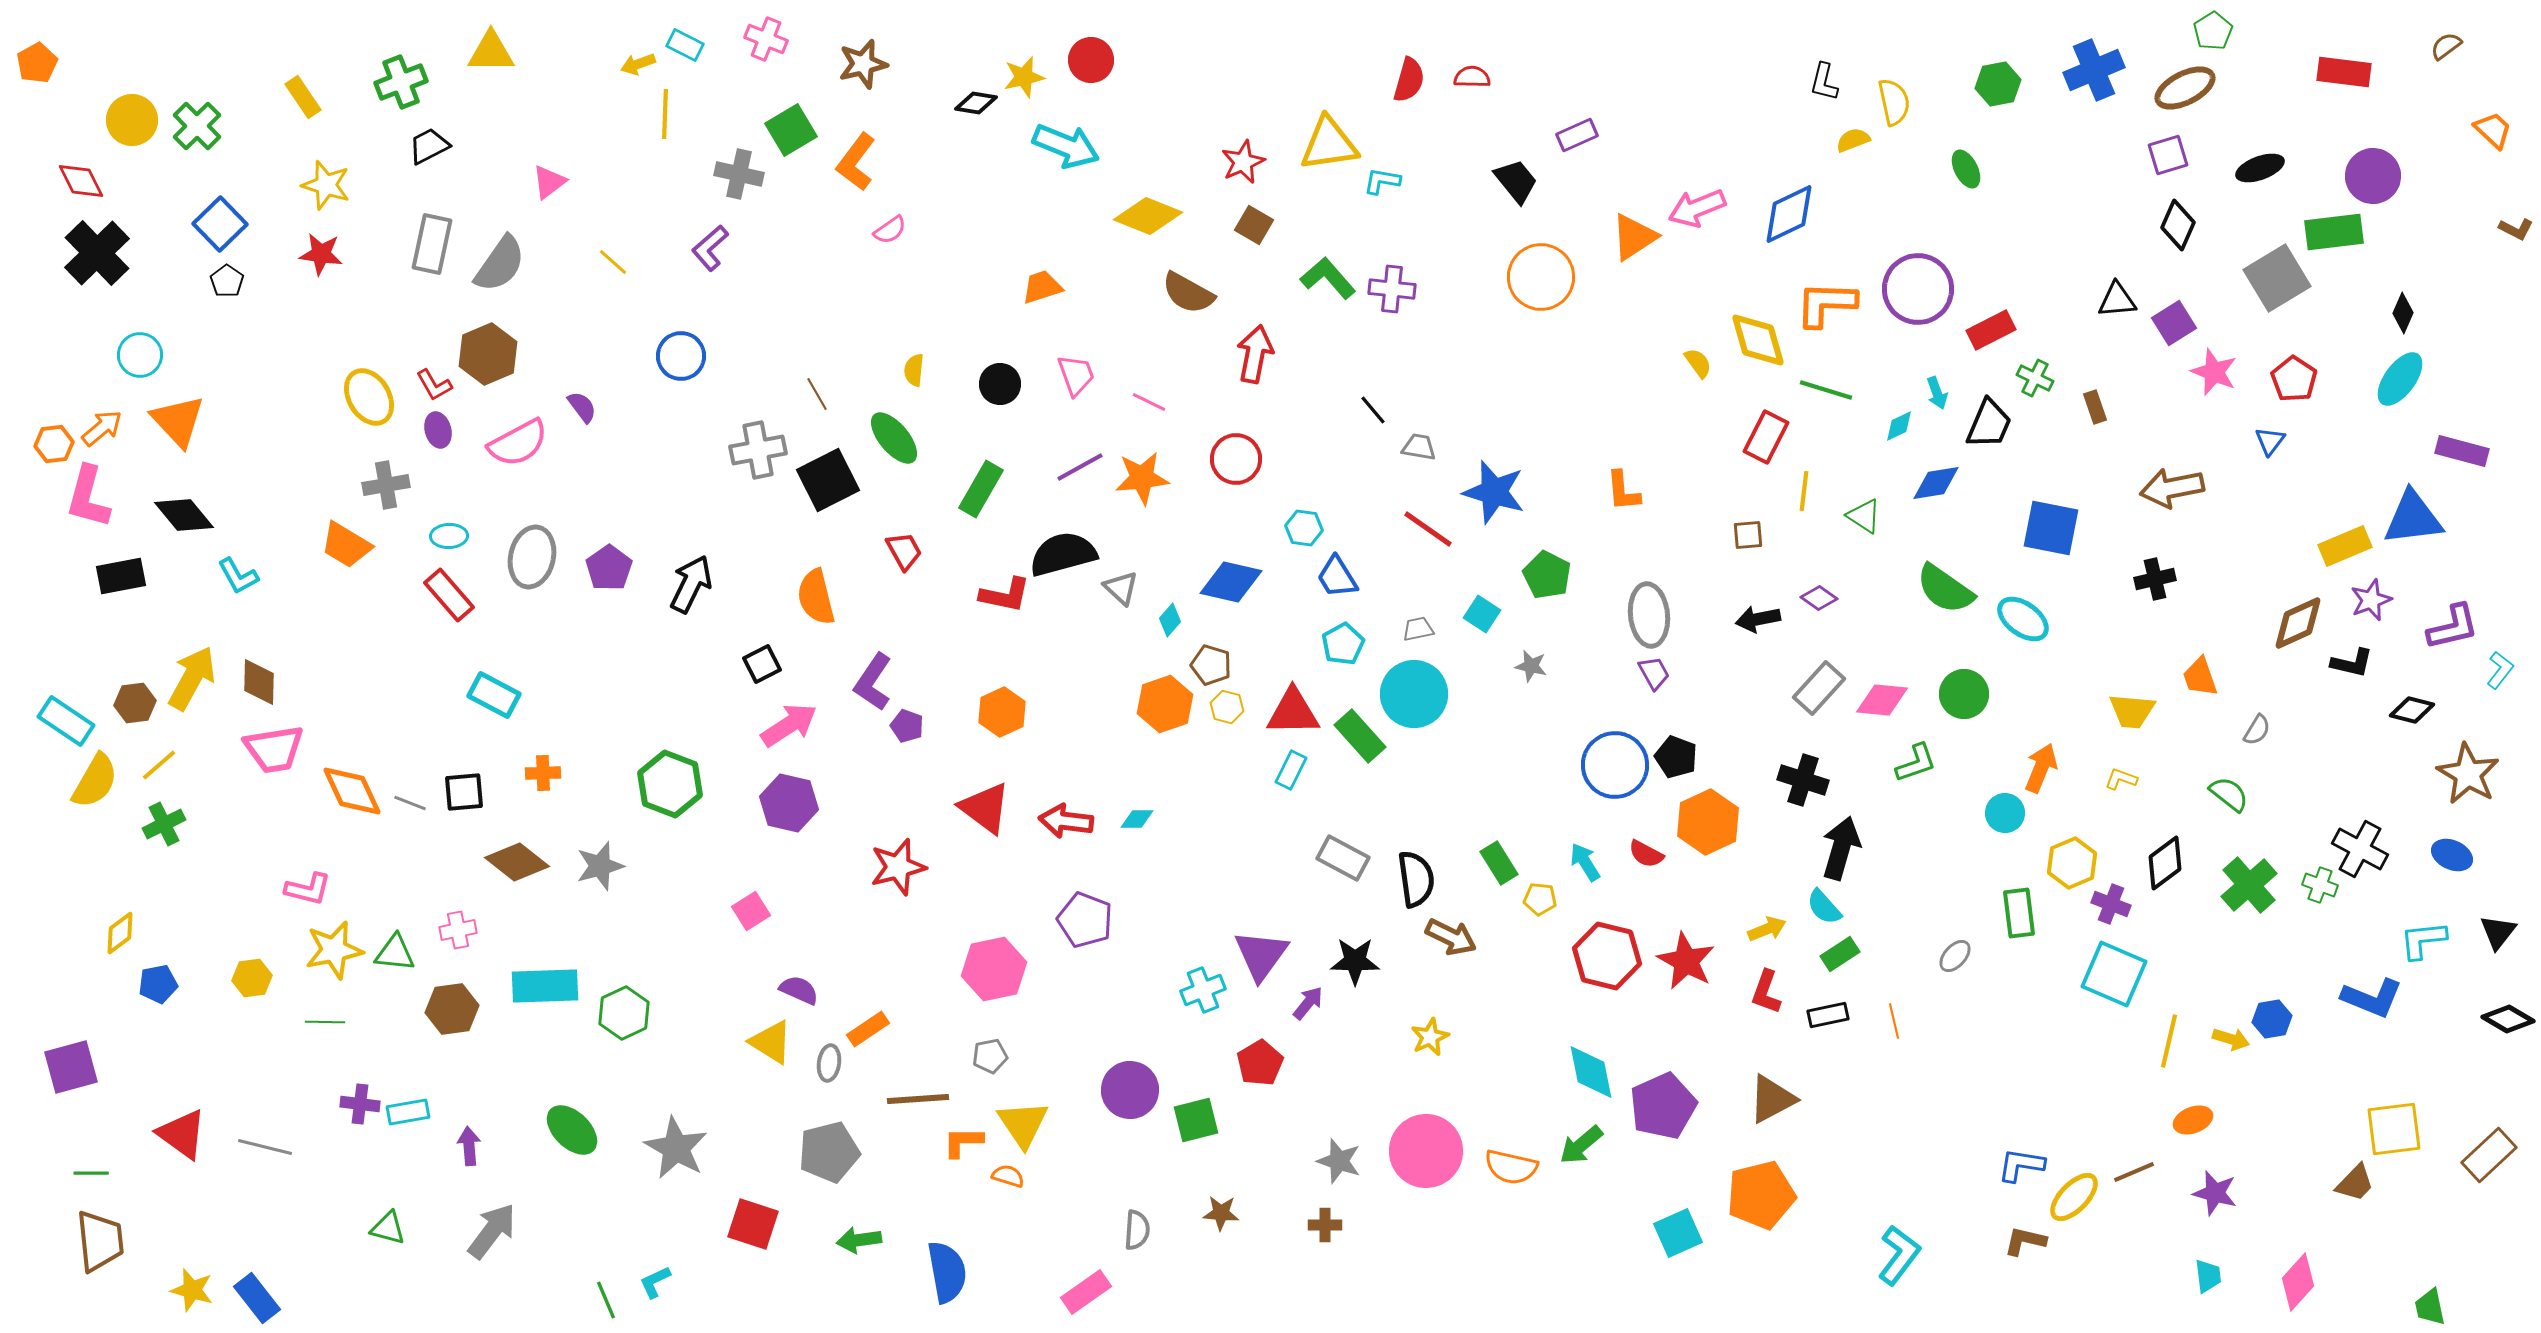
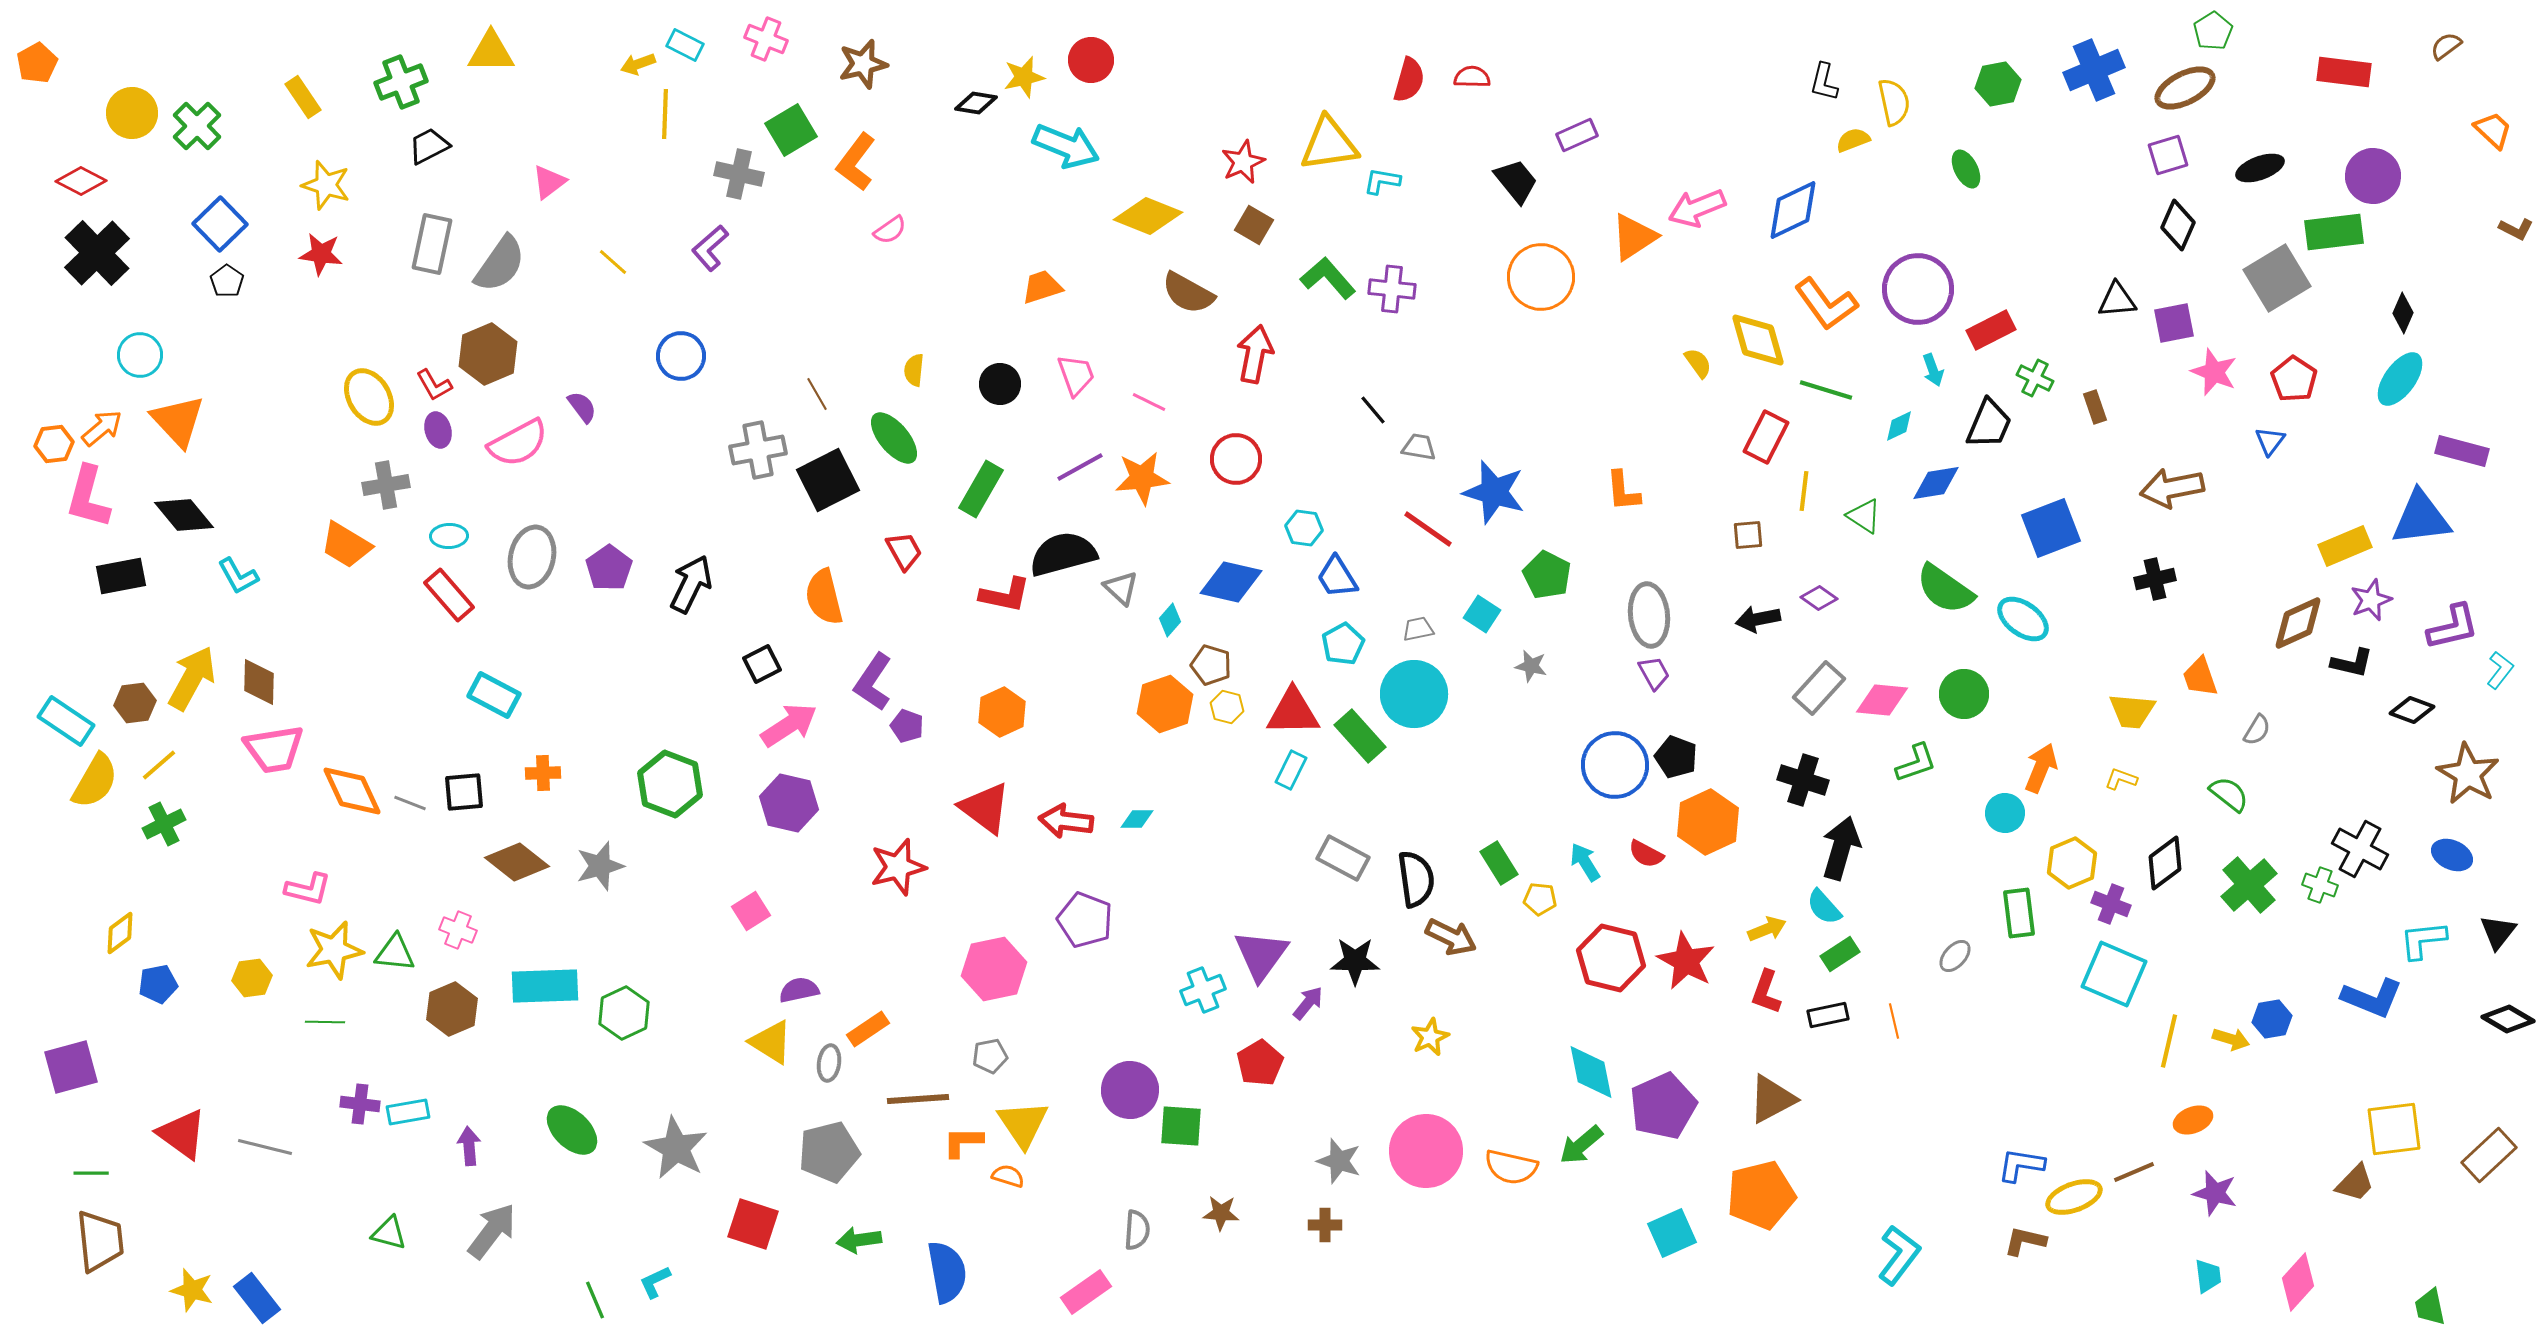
yellow circle at (132, 120): moved 7 px up
red diamond at (81, 181): rotated 36 degrees counterclockwise
blue diamond at (1789, 214): moved 4 px right, 4 px up
orange L-shape at (1826, 304): rotated 128 degrees counterclockwise
purple square at (2174, 323): rotated 21 degrees clockwise
cyan arrow at (1937, 393): moved 4 px left, 23 px up
blue triangle at (2413, 518): moved 8 px right
blue square at (2051, 528): rotated 32 degrees counterclockwise
orange semicircle at (816, 597): moved 8 px right
black diamond at (2412, 710): rotated 6 degrees clockwise
pink cross at (458, 930): rotated 33 degrees clockwise
red hexagon at (1607, 956): moved 4 px right, 2 px down
purple semicircle at (799, 990): rotated 36 degrees counterclockwise
brown hexagon at (452, 1009): rotated 15 degrees counterclockwise
green square at (1196, 1120): moved 15 px left, 6 px down; rotated 18 degrees clockwise
yellow ellipse at (2074, 1197): rotated 26 degrees clockwise
green triangle at (388, 1228): moved 1 px right, 5 px down
cyan square at (1678, 1233): moved 6 px left
green line at (606, 1300): moved 11 px left
